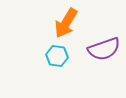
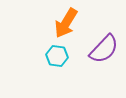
purple semicircle: rotated 28 degrees counterclockwise
